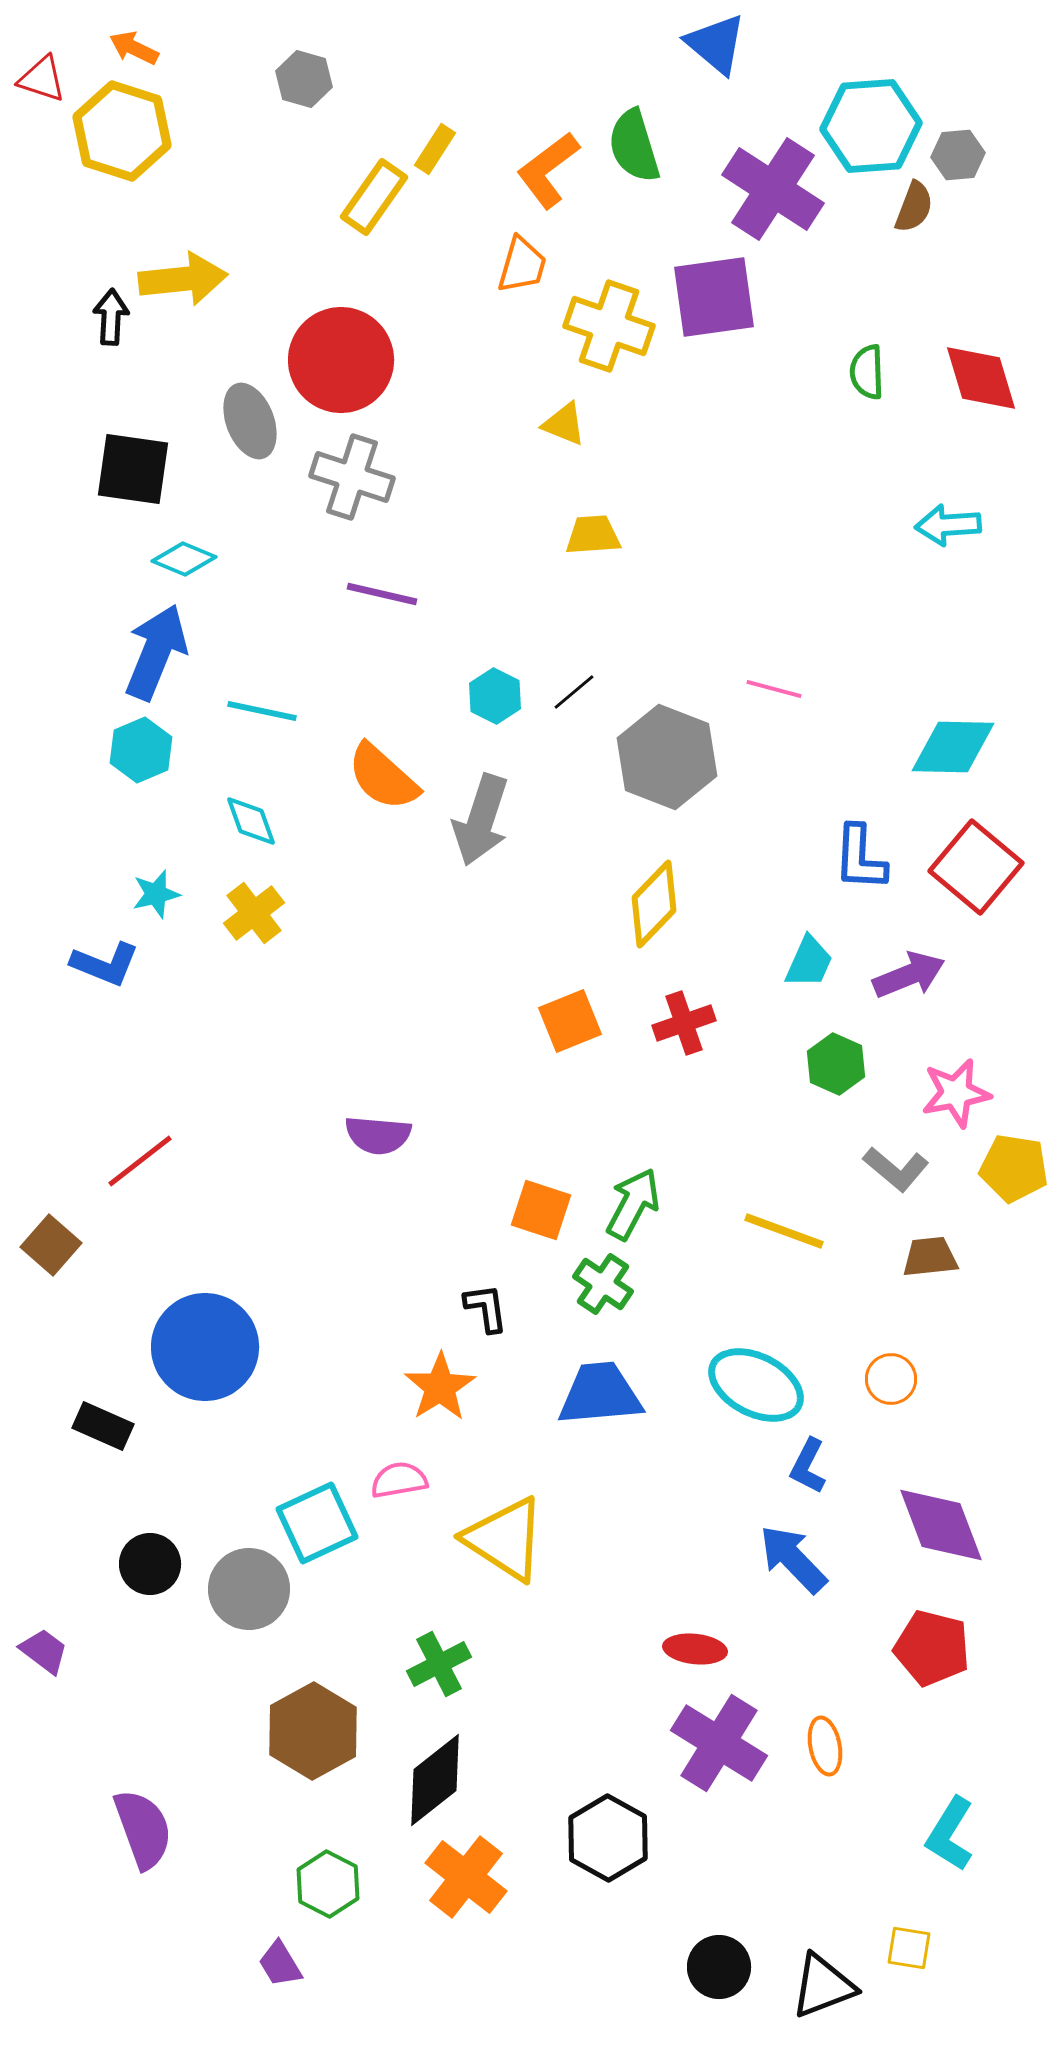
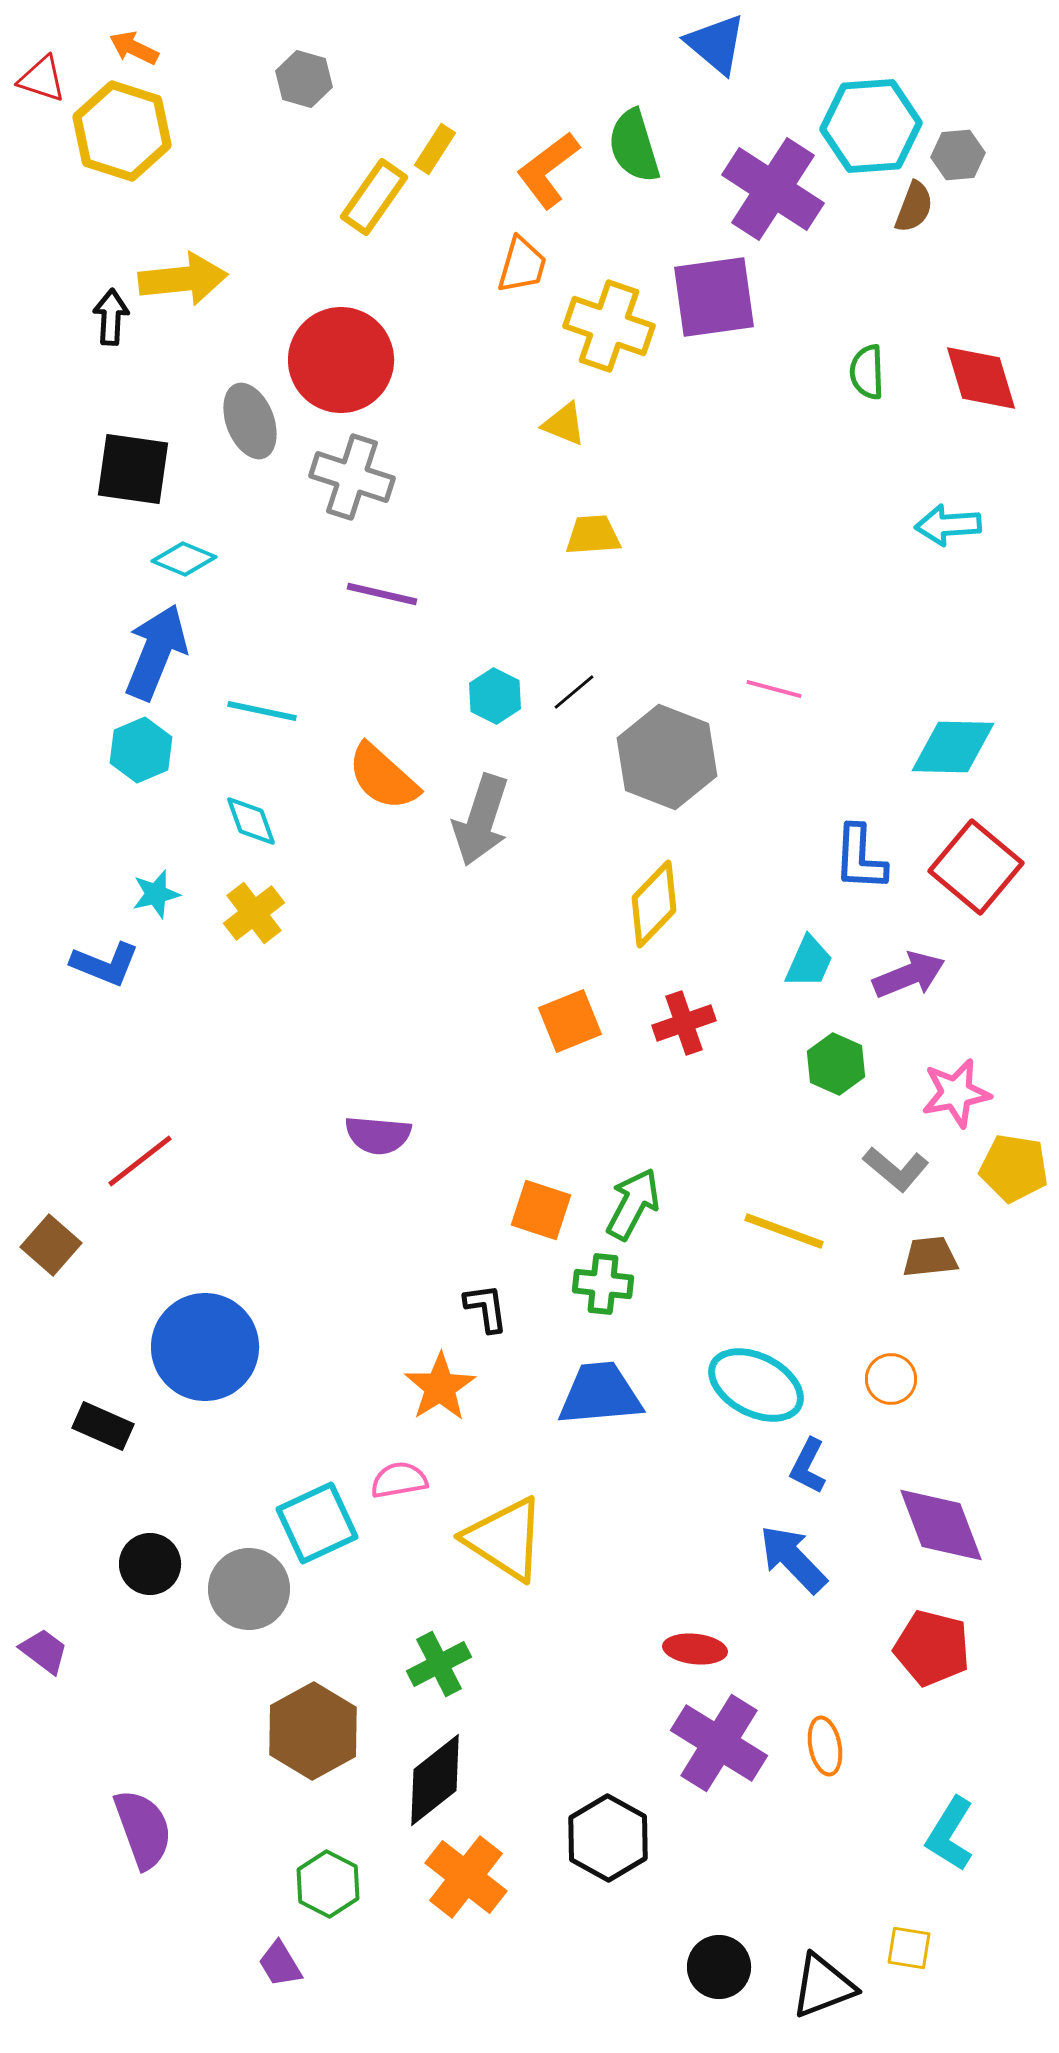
green cross at (603, 1284): rotated 28 degrees counterclockwise
